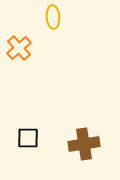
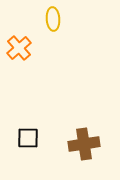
yellow ellipse: moved 2 px down
